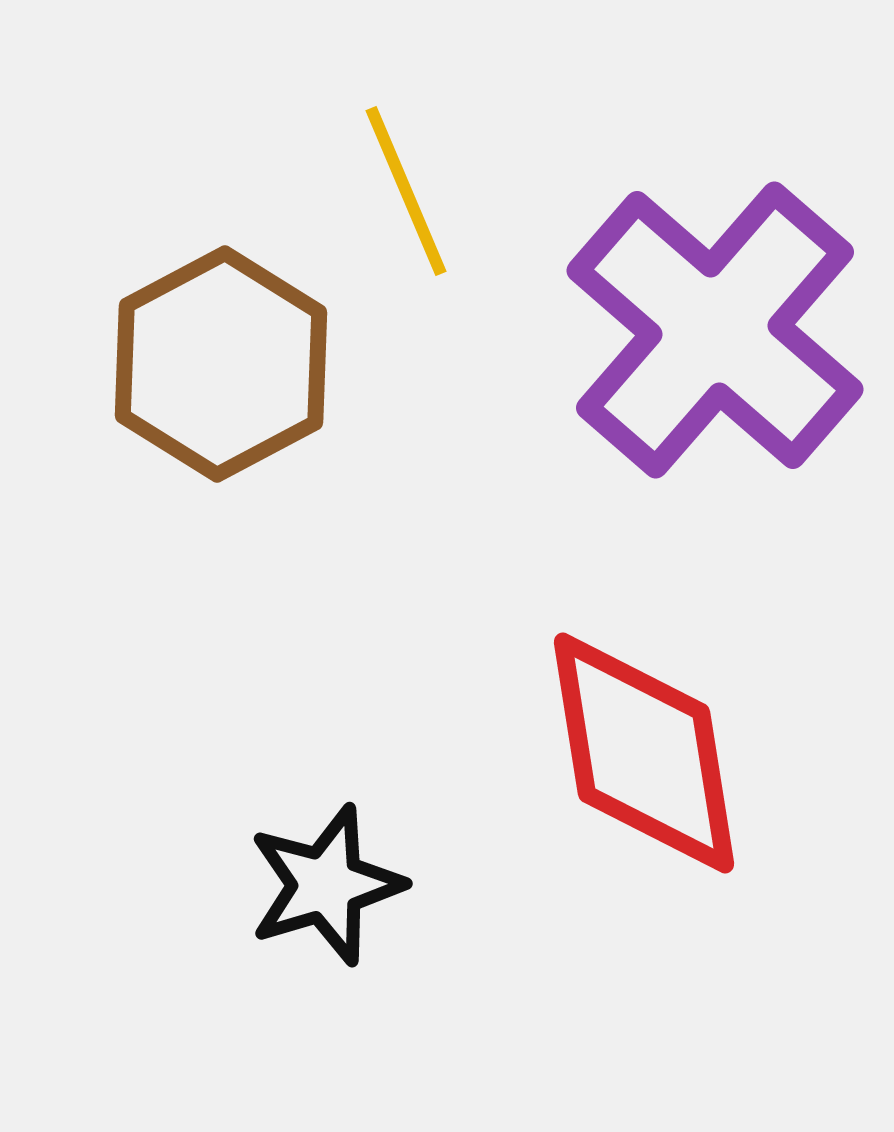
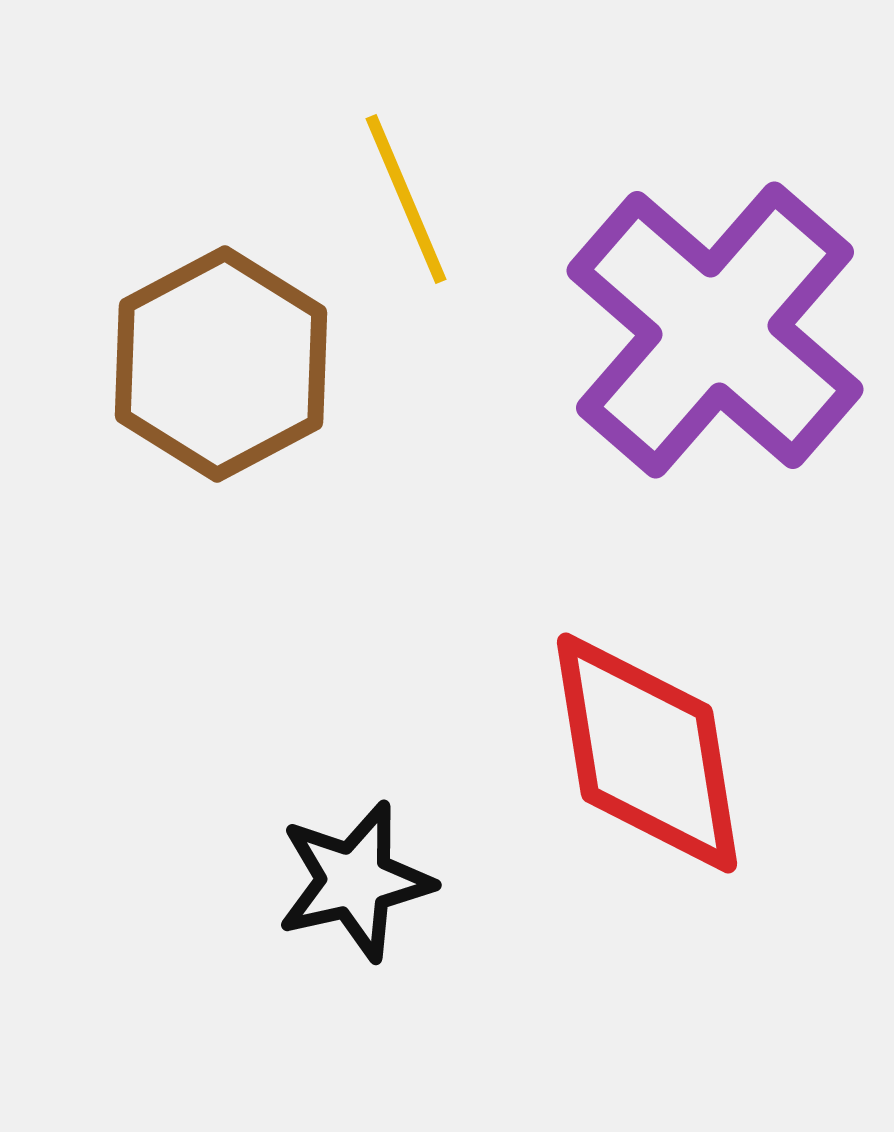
yellow line: moved 8 px down
red diamond: moved 3 px right
black star: moved 29 px right, 4 px up; rotated 4 degrees clockwise
